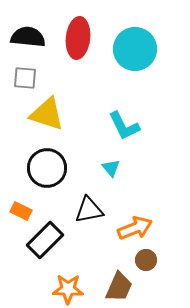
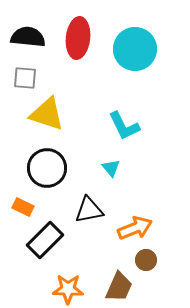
orange rectangle: moved 2 px right, 4 px up
